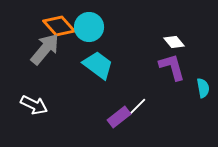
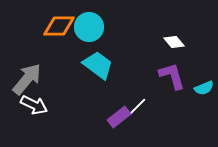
orange diamond: rotated 48 degrees counterclockwise
gray arrow: moved 18 px left, 30 px down
purple L-shape: moved 9 px down
cyan semicircle: moved 1 px right; rotated 78 degrees clockwise
